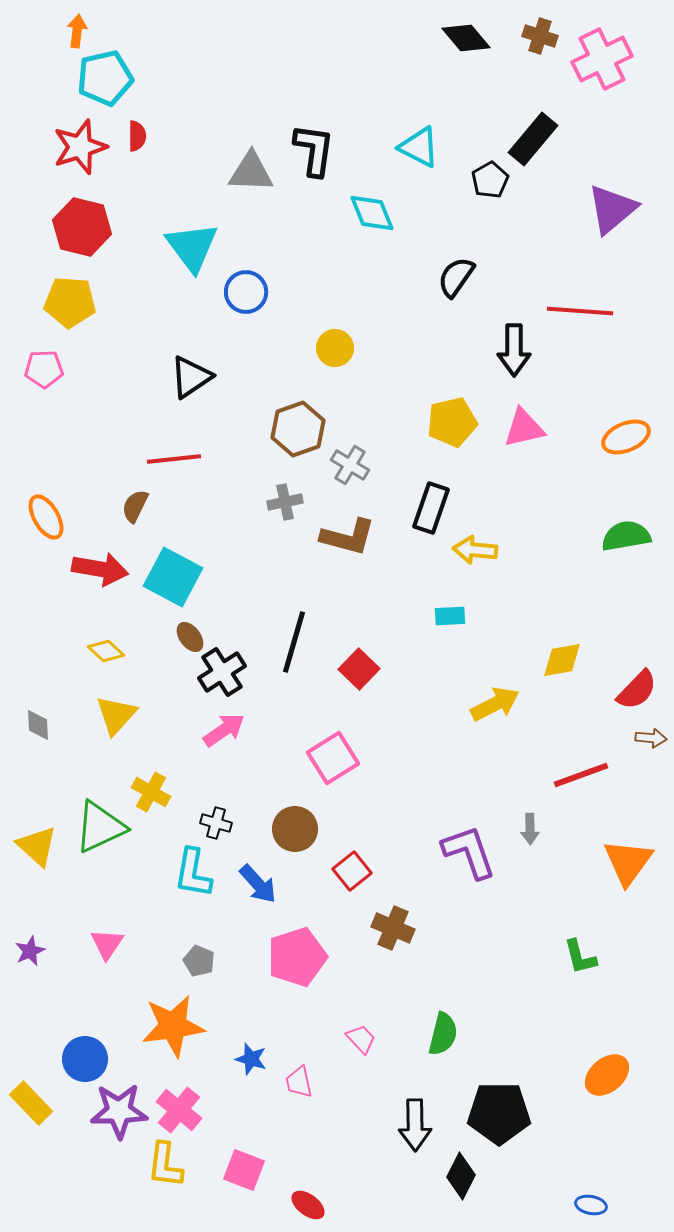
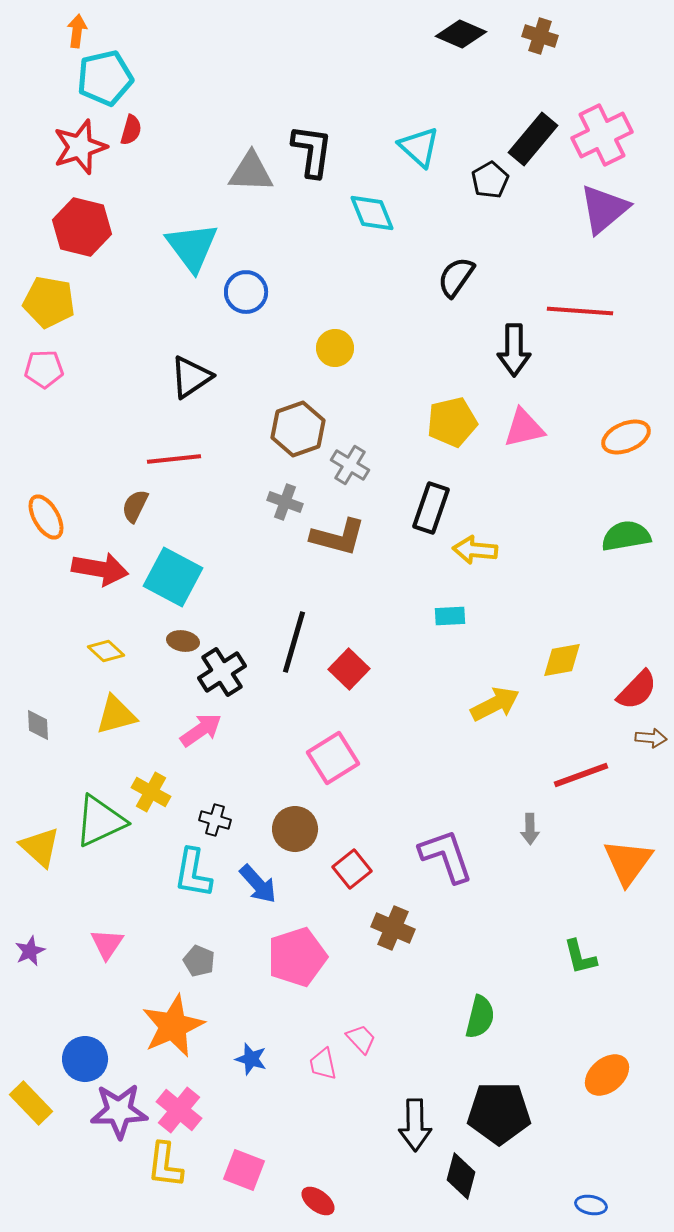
black diamond at (466, 38): moved 5 px left, 4 px up; rotated 27 degrees counterclockwise
pink cross at (602, 59): moved 76 px down
red semicircle at (137, 136): moved 6 px left, 6 px up; rotated 16 degrees clockwise
cyan triangle at (419, 147): rotated 15 degrees clockwise
black L-shape at (314, 150): moved 2 px left, 1 px down
purple triangle at (612, 209): moved 8 px left
yellow pentagon at (70, 302): moved 21 px left; rotated 6 degrees clockwise
gray cross at (285, 502): rotated 32 degrees clockwise
brown L-shape at (348, 537): moved 10 px left
brown ellipse at (190, 637): moved 7 px left, 4 px down; rotated 44 degrees counterclockwise
red square at (359, 669): moved 10 px left
yellow triangle at (116, 715): rotated 33 degrees clockwise
pink arrow at (224, 730): moved 23 px left
black cross at (216, 823): moved 1 px left, 3 px up
green triangle at (100, 827): moved 6 px up
yellow triangle at (37, 846): moved 3 px right, 1 px down
purple L-shape at (469, 852): moved 23 px left, 4 px down
red square at (352, 871): moved 2 px up
orange star at (173, 1026): rotated 16 degrees counterclockwise
green semicircle at (443, 1034): moved 37 px right, 17 px up
pink trapezoid at (299, 1082): moved 24 px right, 18 px up
black diamond at (461, 1176): rotated 12 degrees counterclockwise
red ellipse at (308, 1205): moved 10 px right, 4 px up
